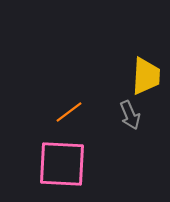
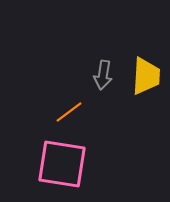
gray arrow: moved 27 px left, 40 px up; rotated 32 degrees clockwise
pink square: rotated 6 degrees clockwise
